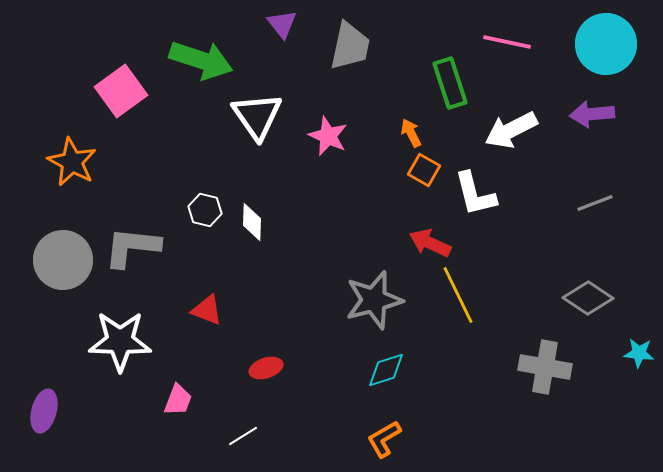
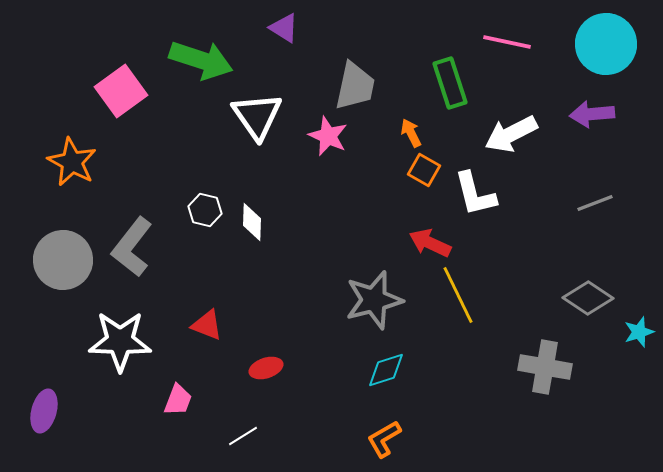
purple triangle: moved 2 px right, 4 px down; rotated 20 degrees counterclockwise
gray trapezoid: moved 5 px right, 40 px down
white arrow: moved 4 px down
gray L-shape: rotated 58 degrees counterclockwise
red triangle: moved 15 px down
cyan star: moved 21 px up; rotated 24 degrees counterclockwise
